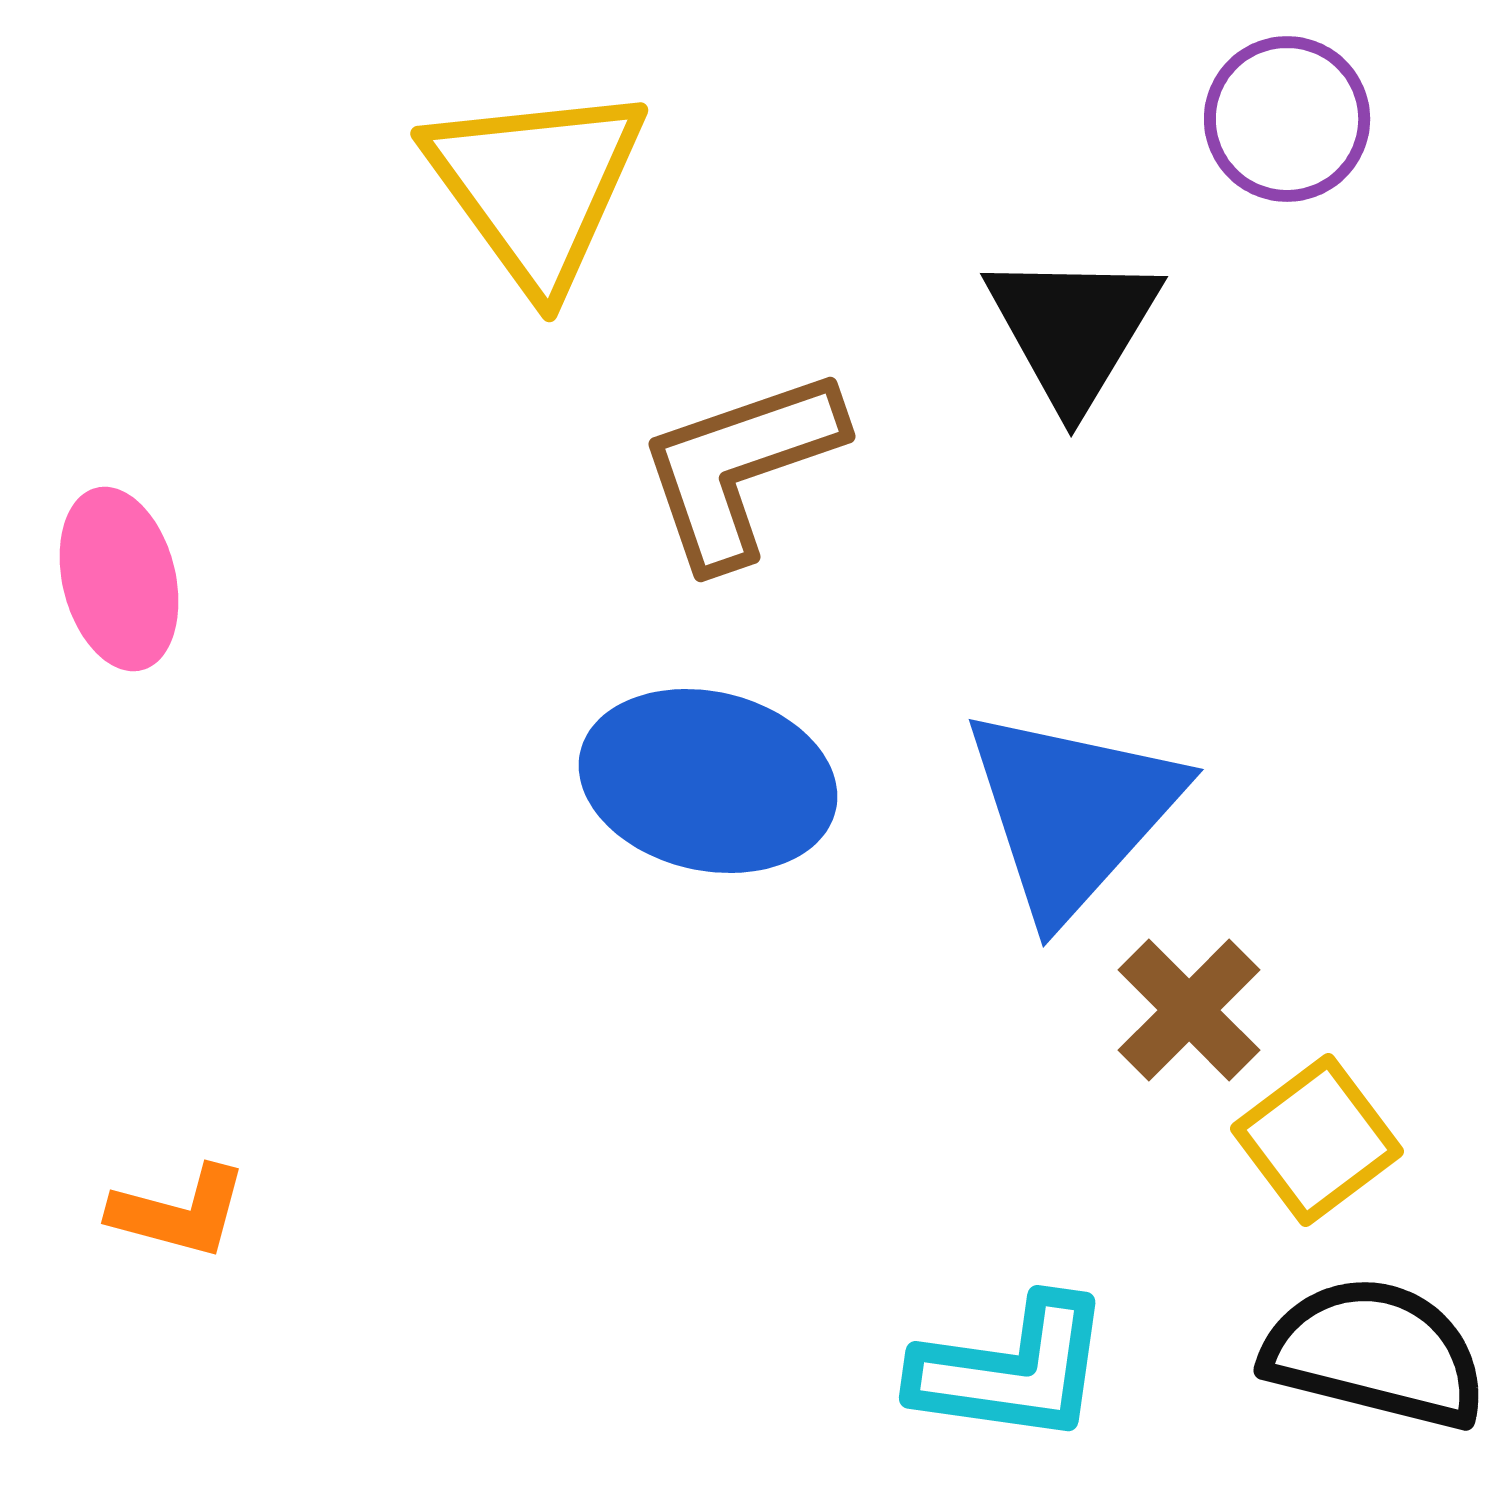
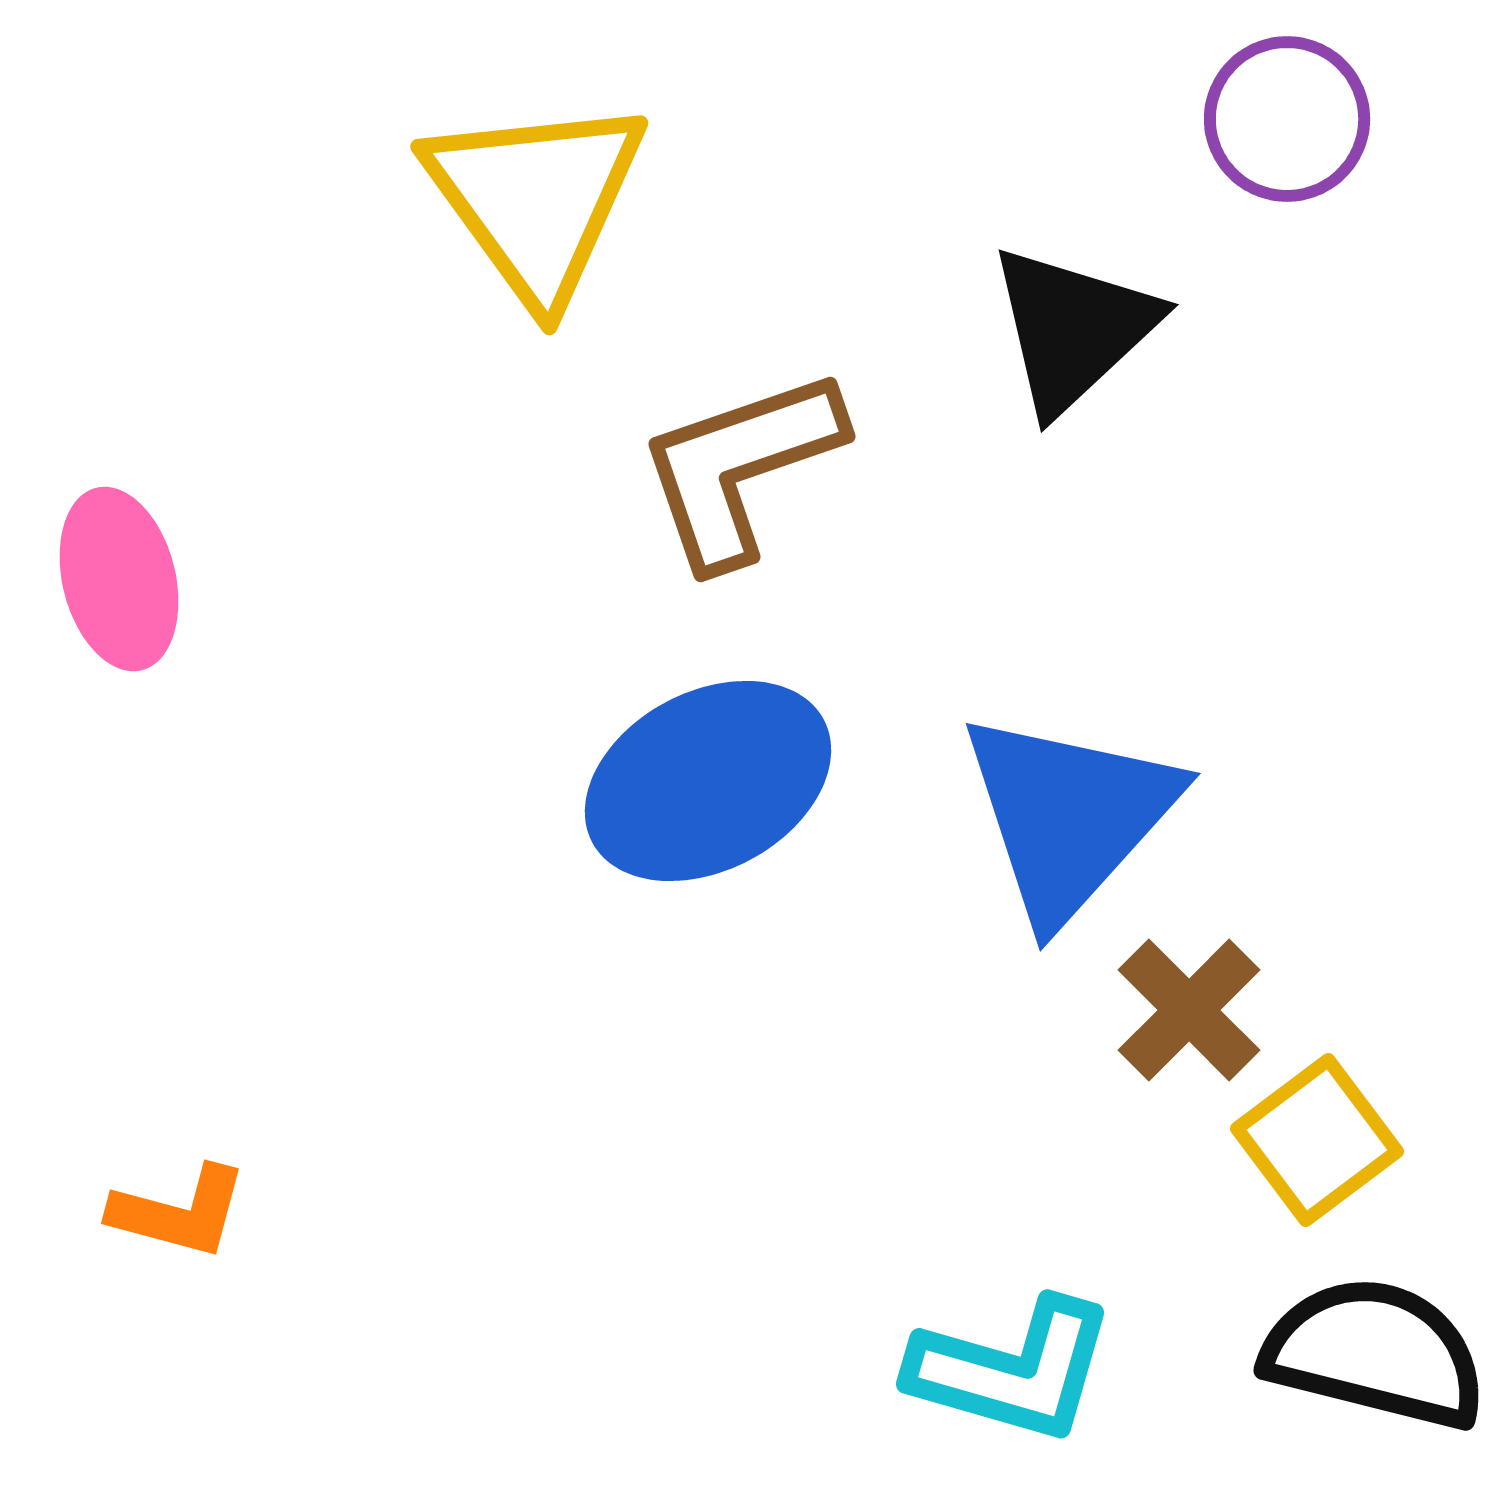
yellow triangle: moved 13 px down
black triangle: rotated 16 degrees clockwise
blue ellipse: rotated 41 degrees counterclockwise
blue triangle: moved 3 px left, 4 px down
cyan L-shape: rotated 8 degrees clockwise
